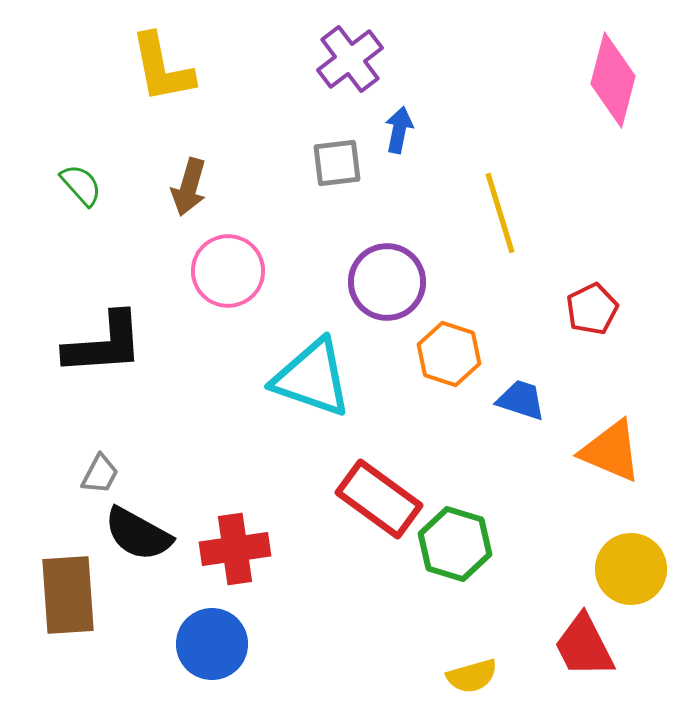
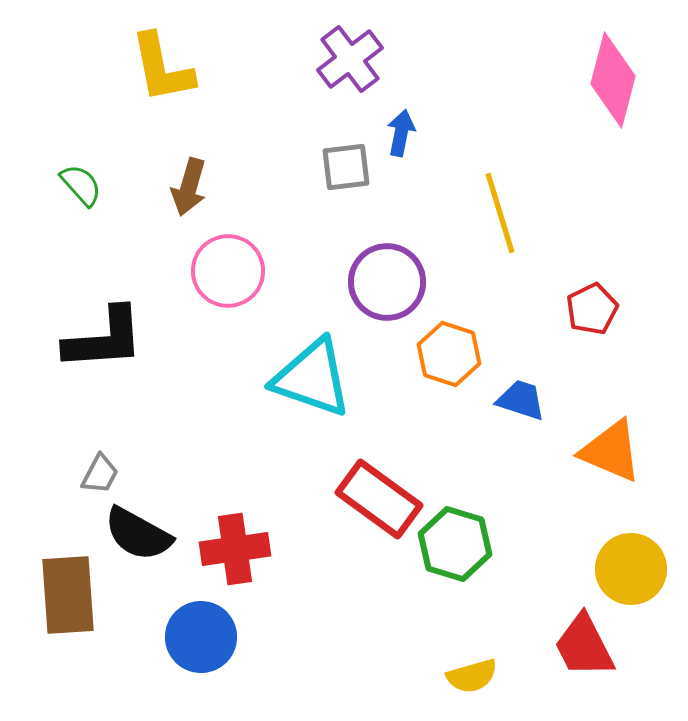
blue arrow: moved 2 px right, 3 px down
gray square: moved 9 px right, 4 px down
black L-shape: moved 5 px up
blue circle: moved 11 px left, 7 px up
